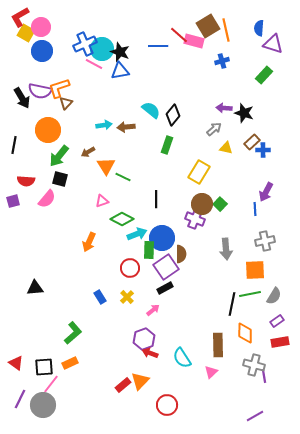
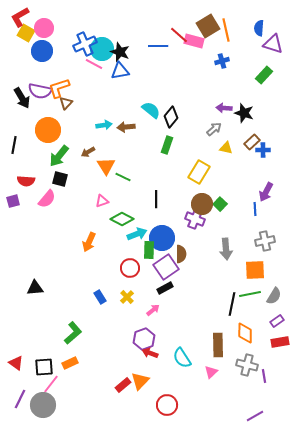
pink circle at (41, 27): moved 3 px right, 1 px down
black diamond at (173, 115): moved 2 px left, 2 px down
gray cross at (254, 365): moved 7 px left
